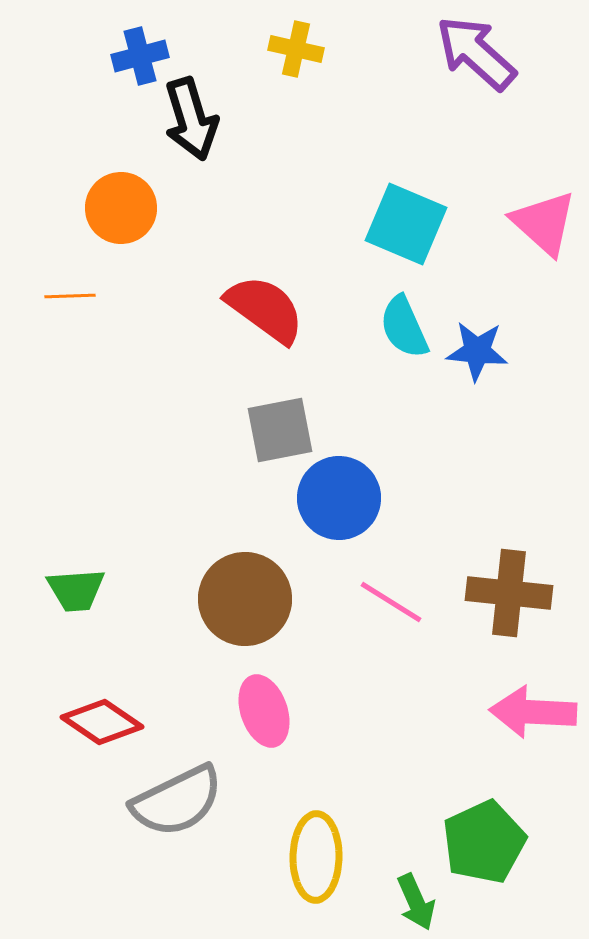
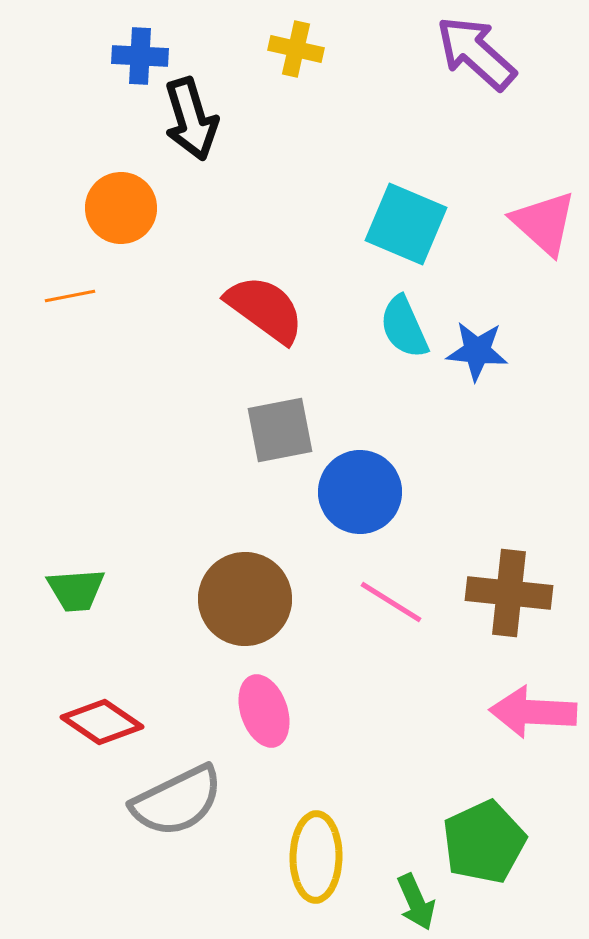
blue cross: rotated 18 degrees clockwise
orange line: rotated 9 degrees counterclockwise
blue circle: moved 21 px right, 6 px up
